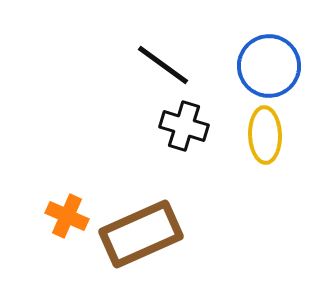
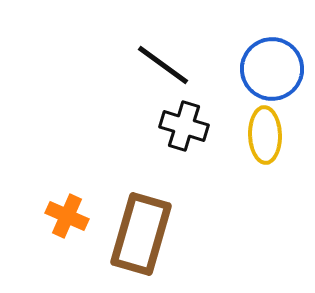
blue circle: moved 3 px right, 3 px down
brown rectangle: rotated 50 degrees counterclockwise
